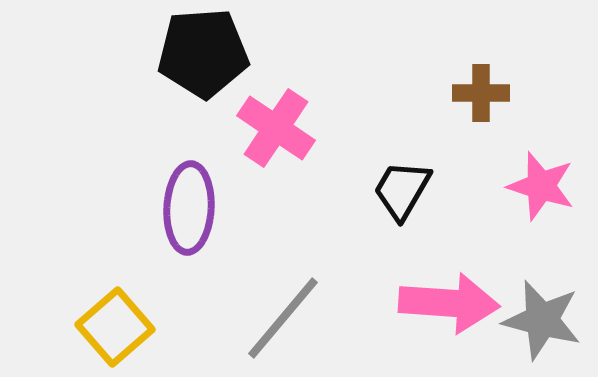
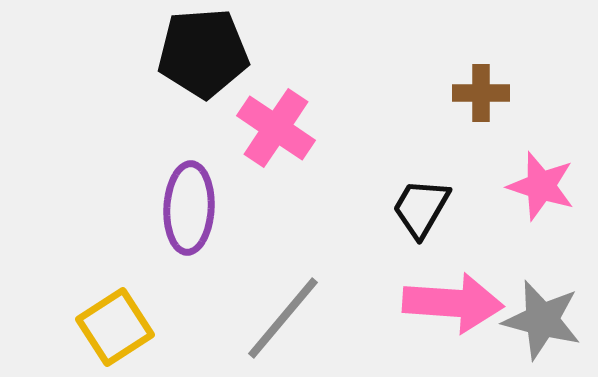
black trapezoid: moved 19 px right, 18 px down
pink arrow: moved 4 px right
yellow square: rotated 8 degrees clockwise
